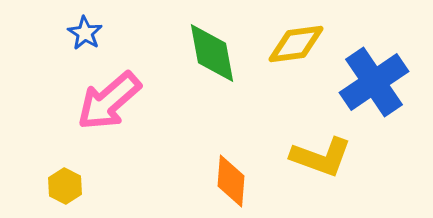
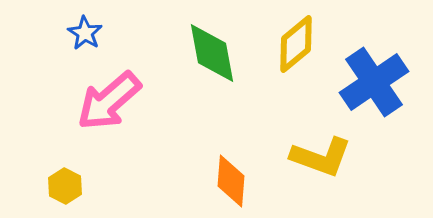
yellow diamond: rotated 32 degrees counterclockwise
